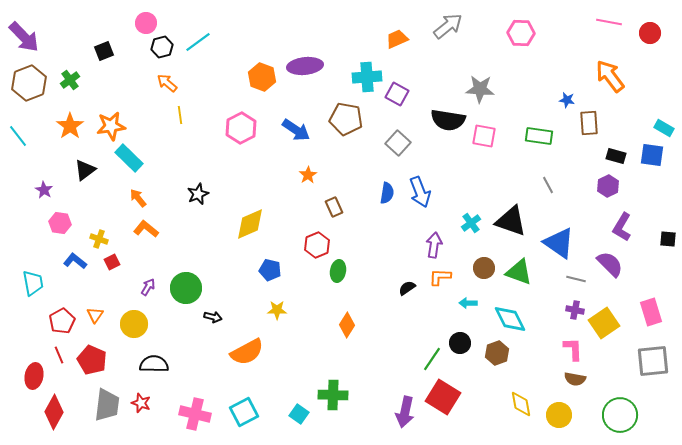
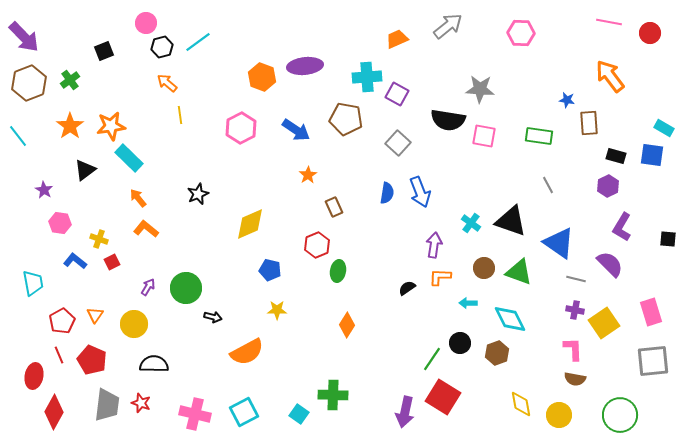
cyan cross at (471, 223): rotated 18 degrees counterclockwise
